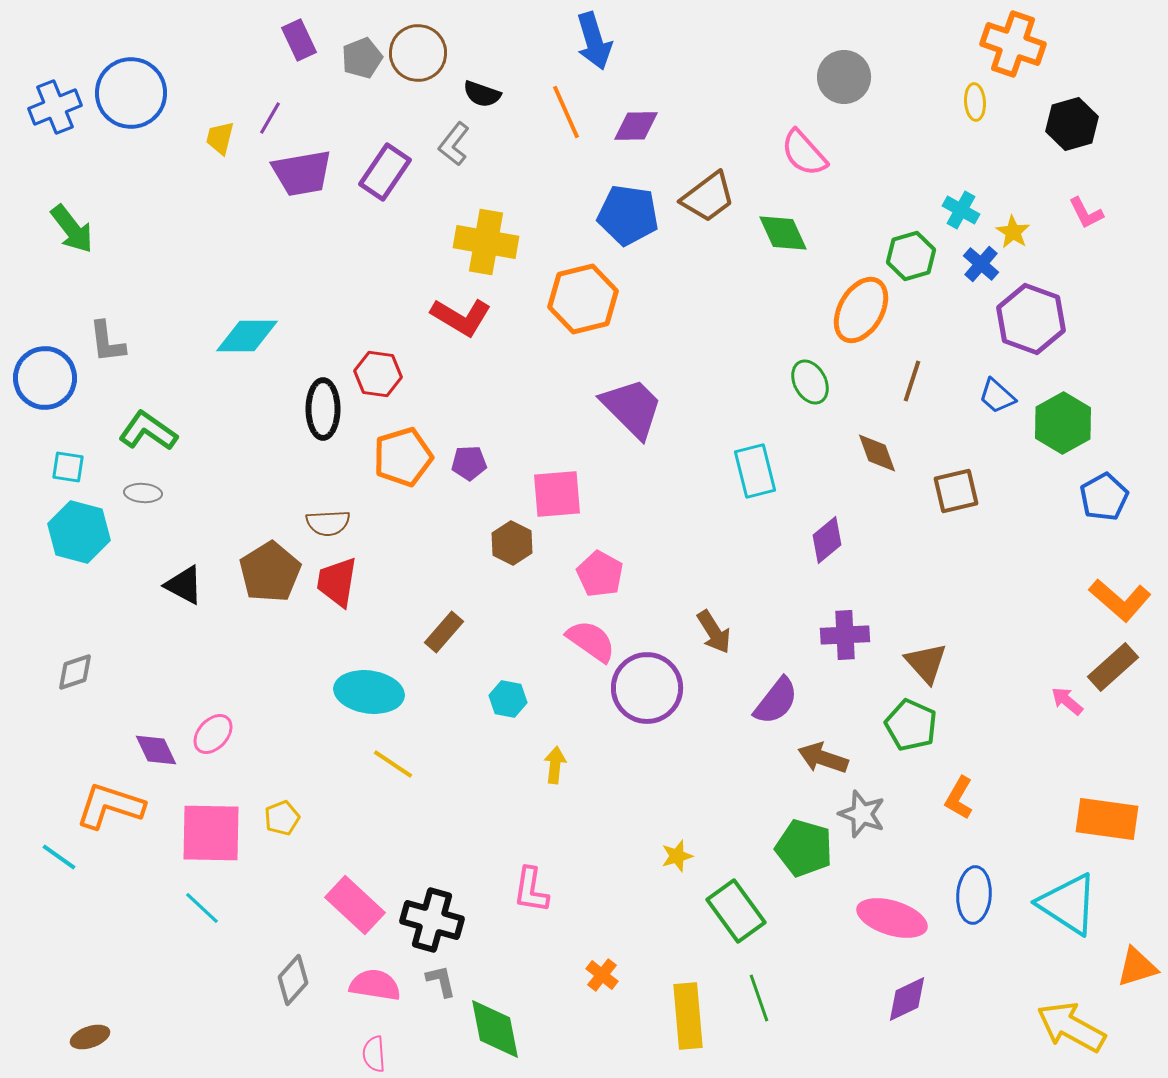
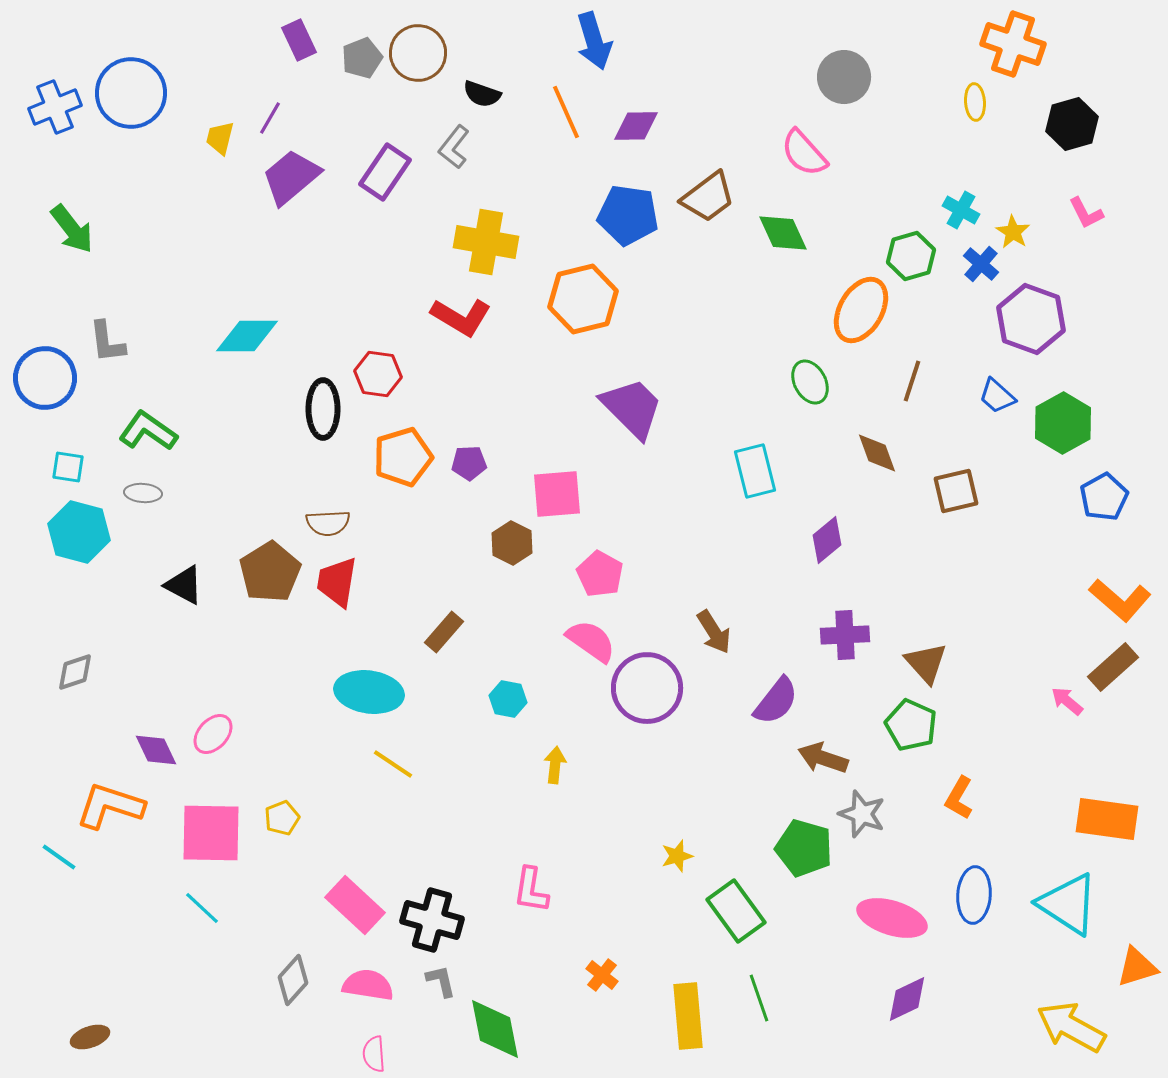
gray L-shape at (454, 144): moved 3 px down
purple trapezoid at (302, 173): moved 11 px left, 4 px down; rotated 150 degrees clockwise
pink semicircle at (375, 985): moved 7 px left
